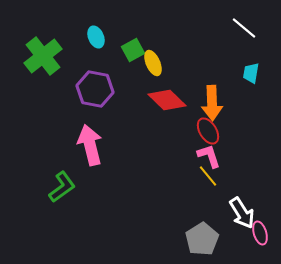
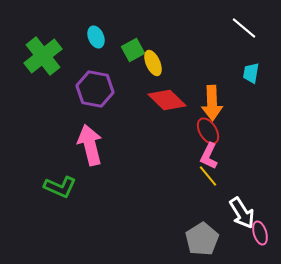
pink L-shape: rotated 136 degrees counterclockwise
green L-shape: moved 2 px left; rotated 60 degrees clockwise
